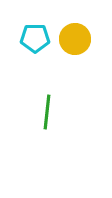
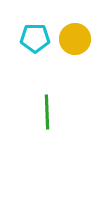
green line: rotated 8 degrees counterclockwise
